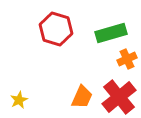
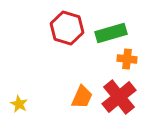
red hexagon: moved 11 px right, 1 px up
orange cross: rotated 30 degrees clockwise
yellow star: moved 4 px down; rotated 18 degrees counterclockwise
